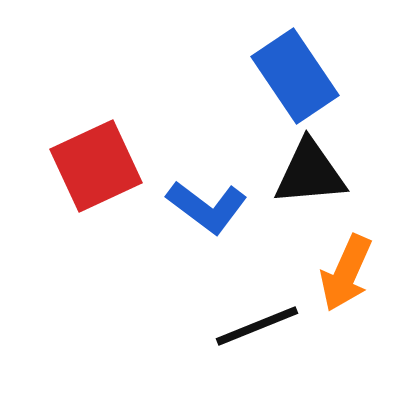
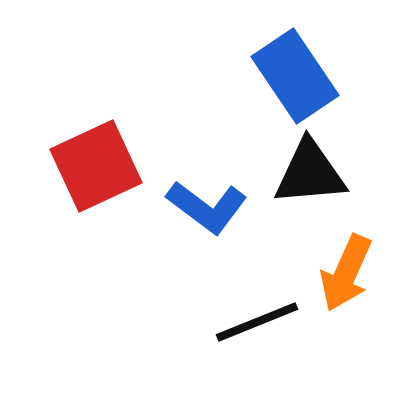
black line: moved 4 px up
